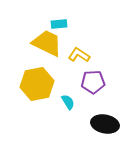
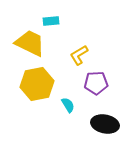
cyan rectangle: moved 8 px left, 3 px up
yellow trapezoid: moved 17 px left
yellow L-shape: rotated 65 degrees counterclockwise
purple pentagon: moved 3 px right, 1 px down
cyan semicircle: moved 3 px down
